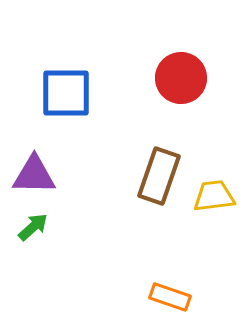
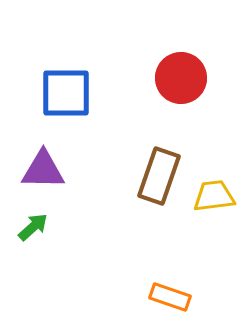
purple triangle: moved 9 px right, 5 px up
